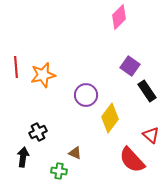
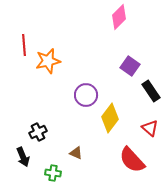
red line: moved 8 px right, 22 px up
orange star: moved 5 px right, 14 px up
black rectangle: moved 4 px right
red triangle: moved 1 px left, 7 px up
brown triangle: moved 1 px right
black arrow: rotated 150 degrees clockwise
green cross: moved 6 px left, 2 px down
